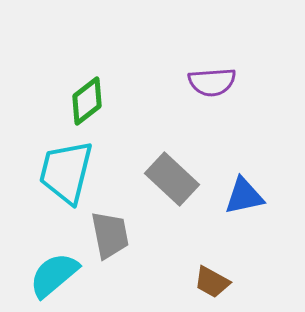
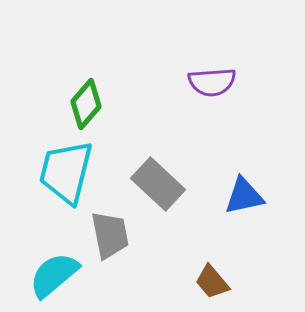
green diamond: moved 1 px left, 3 px down; rotated 12 degrees counterclockwise
gray rectangle: moved 14 px left, 5 px down
brown trapezoid: rotated 21 degrees clockwise
